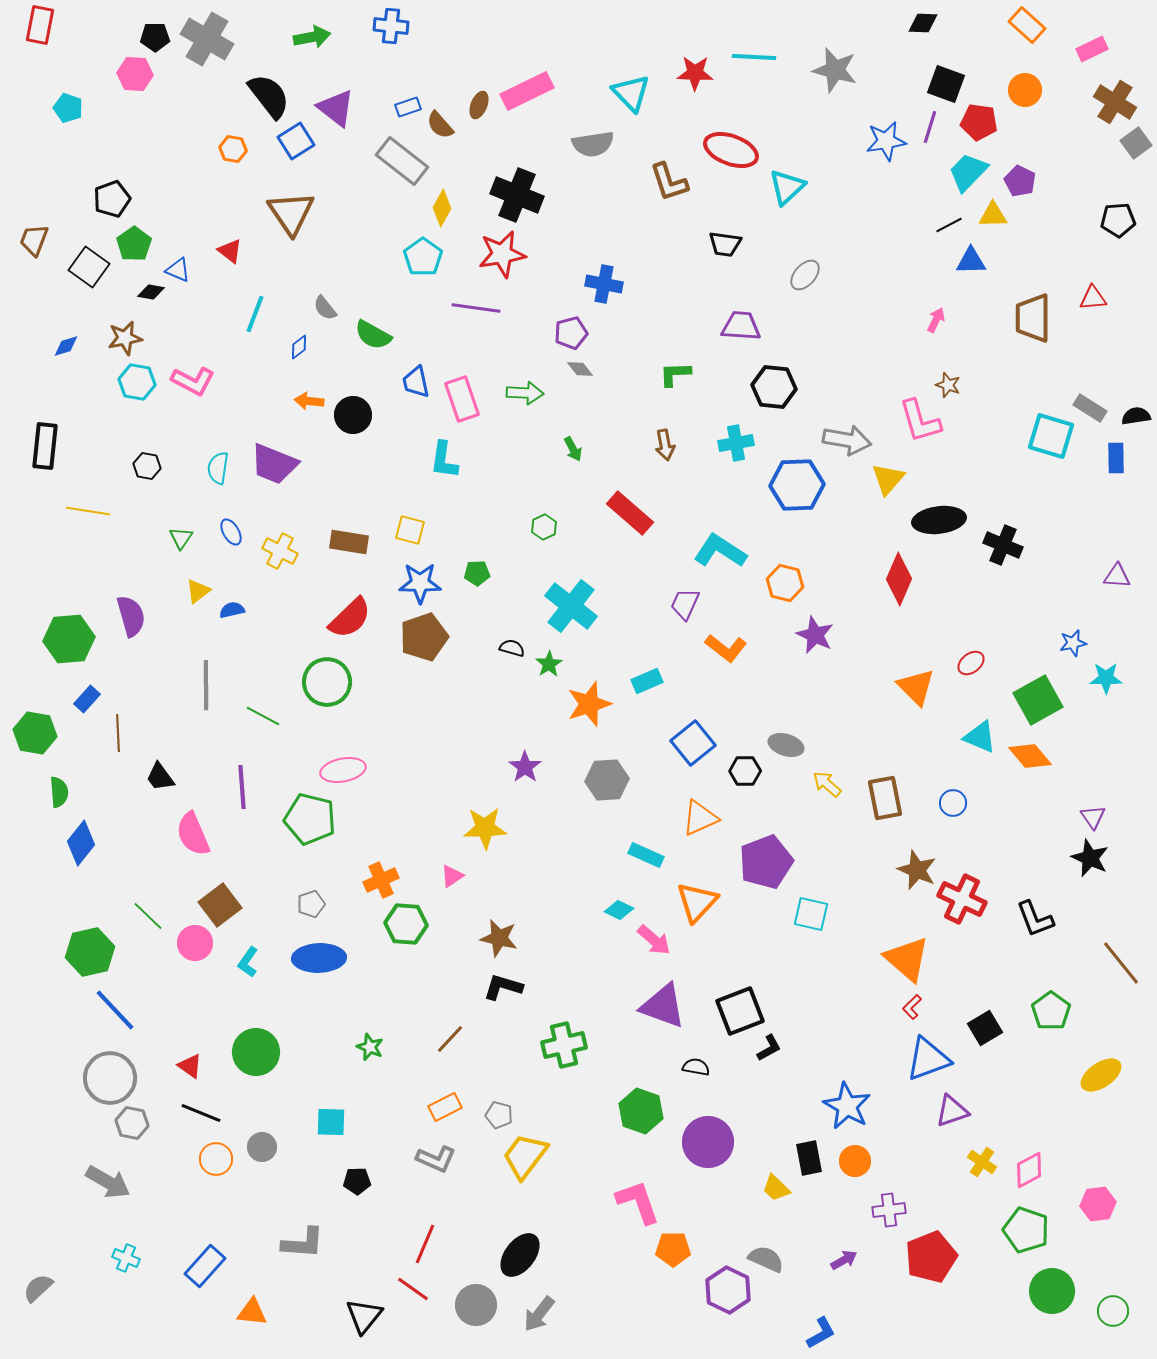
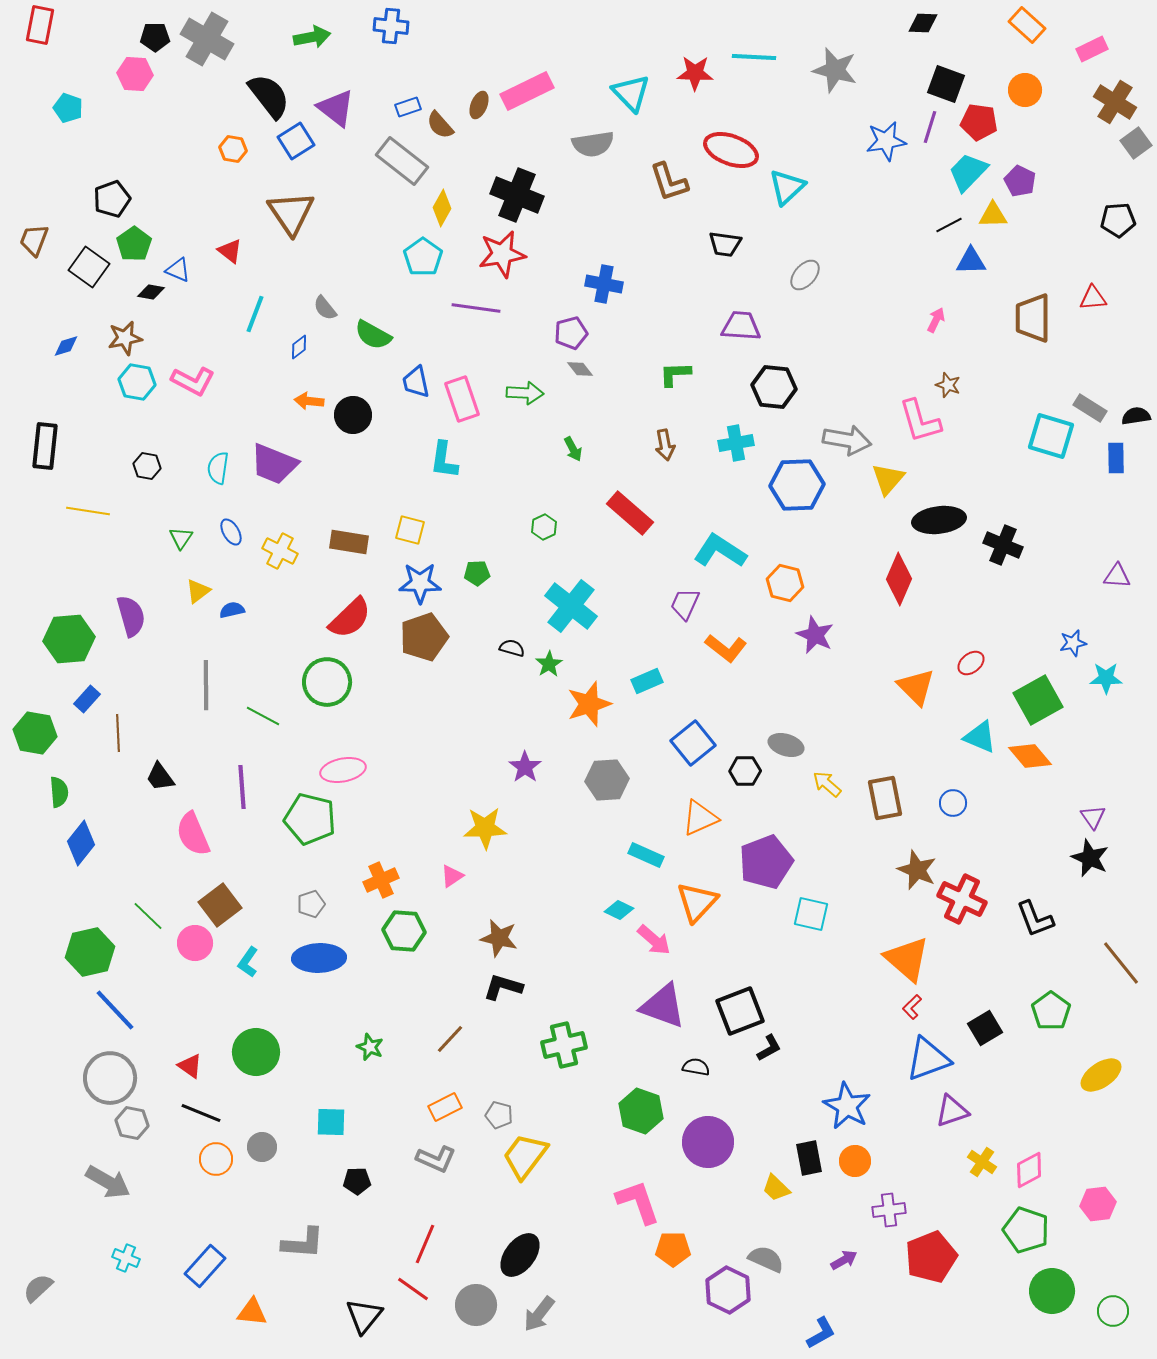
green hexagon at (406, 924): moved 2 px left, 7 px down
